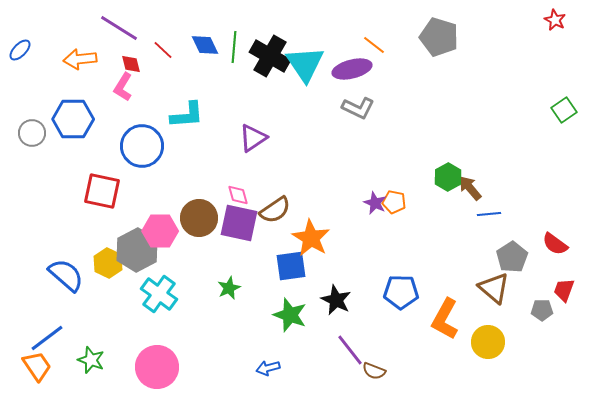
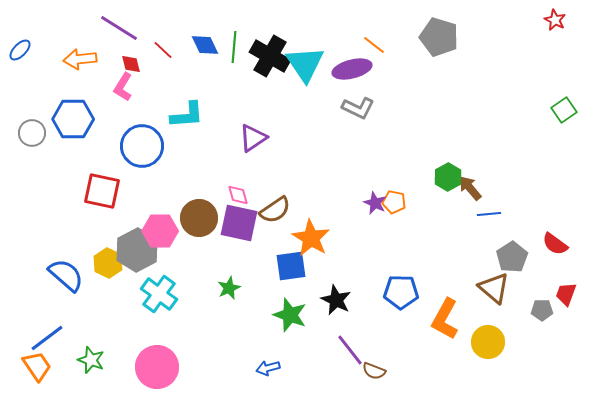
red trapezoid at (564, 290): moved 2 px right, 4 px down
